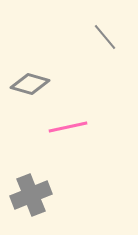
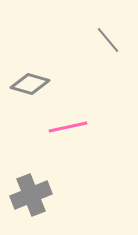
gray line: moved 3 px right, 3 px down
